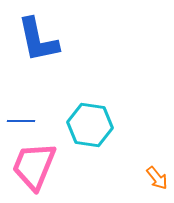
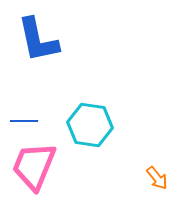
blue line: moved 3 px right
